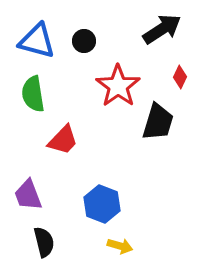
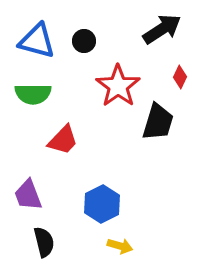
green semicircle: rotated 81 degrees counterclockwise
blue hexagon: rotated 12 degrees clockwise
